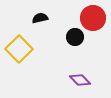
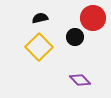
yellow square: moved 20 px right, 2 px up
